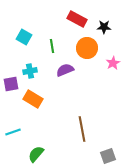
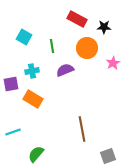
cyan cross: moved 2 px right
